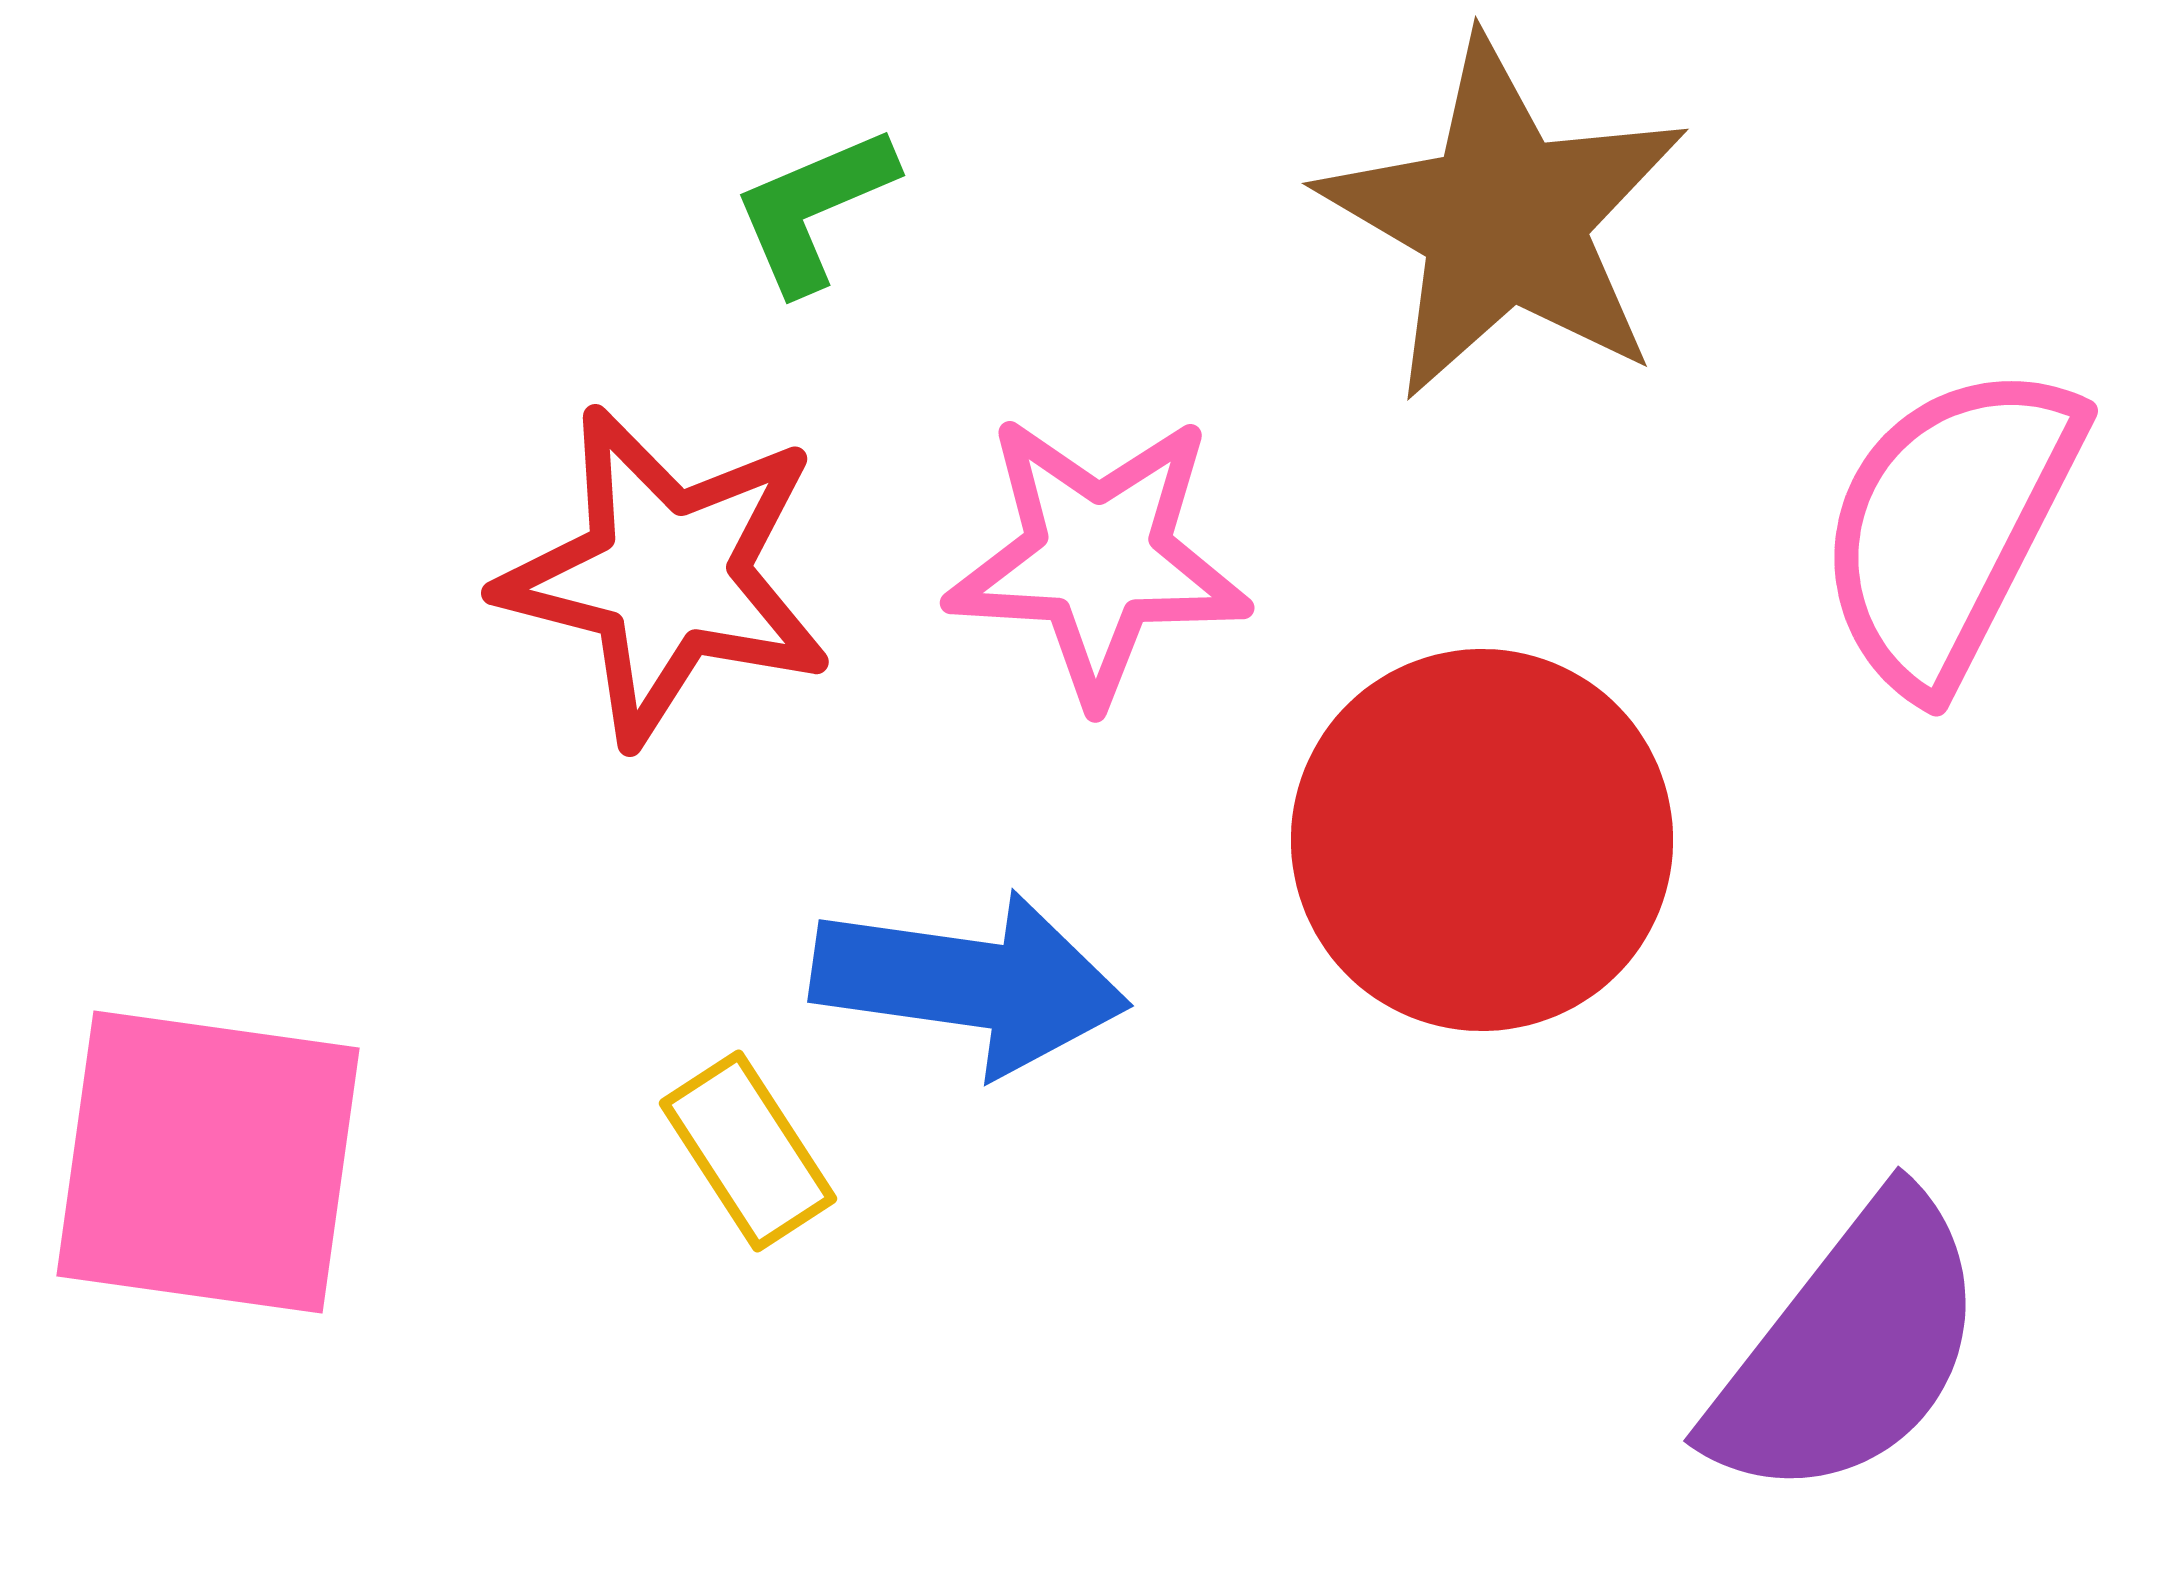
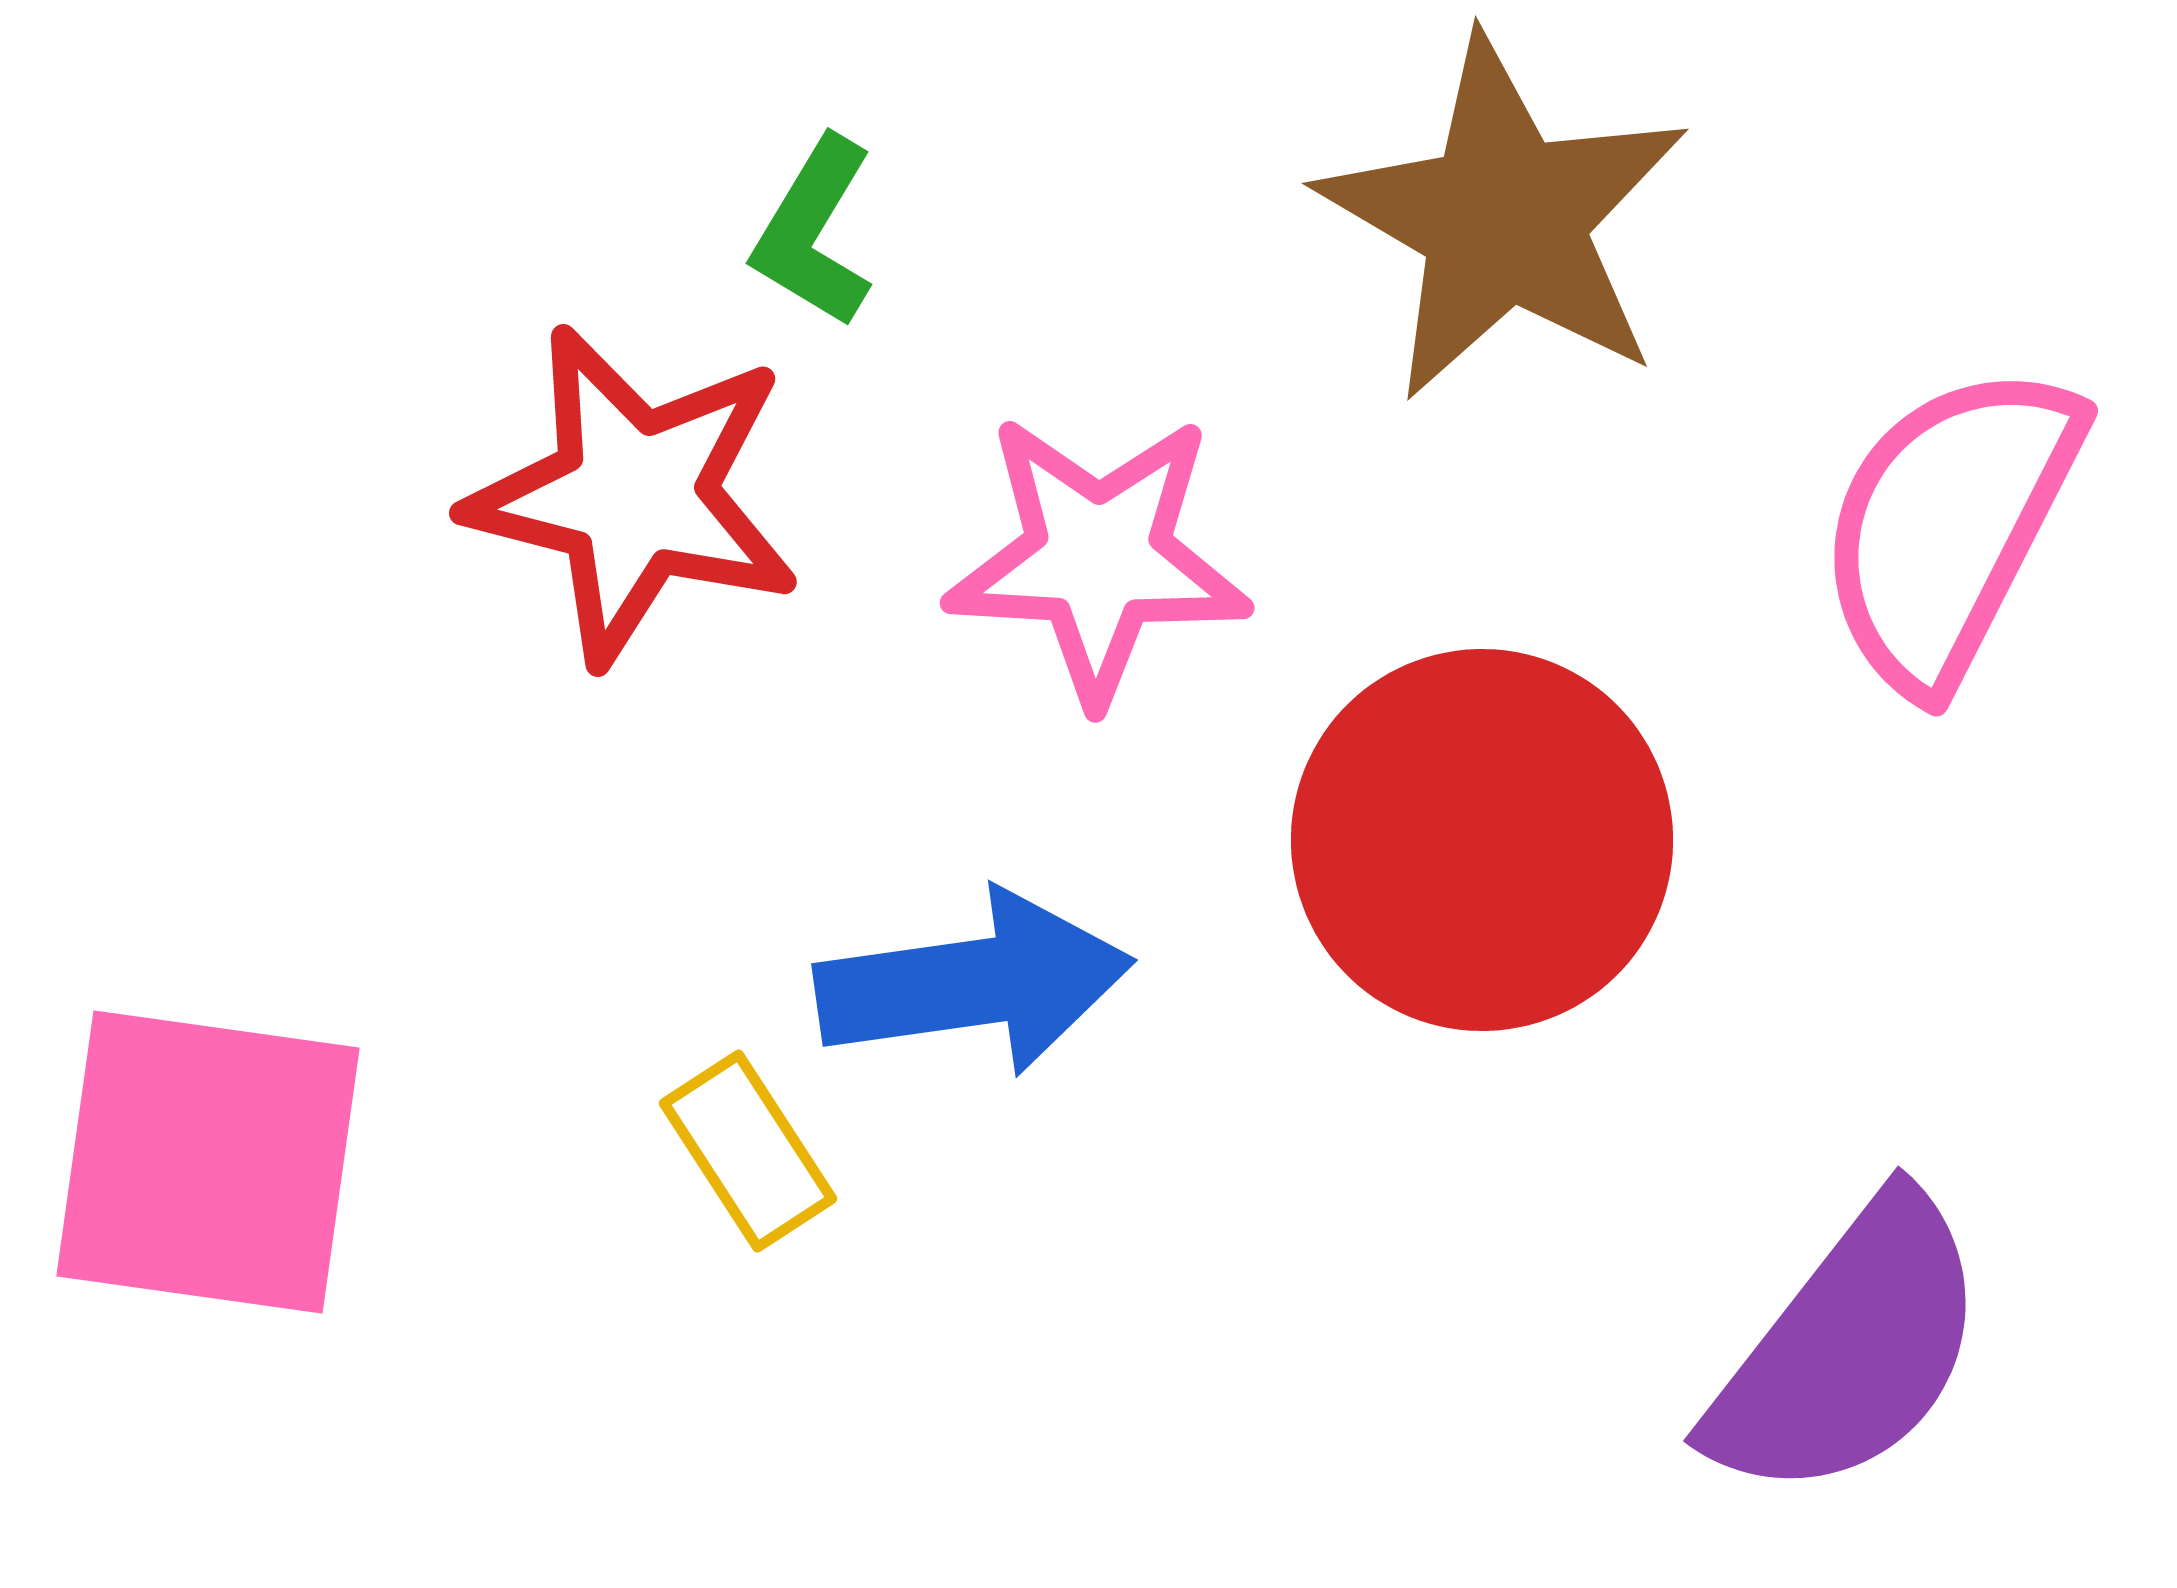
green L-shape: moved 23 px down; rotated 36 degrees counterclockwise
red star: moved 32 px left, 80 px up
blue arrow: moved 4 px right; rotated 16 degrees counterclockwise
